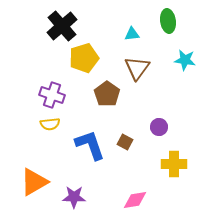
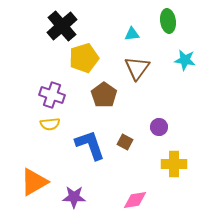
brown pentagon: moved 3 px left, 1 px down
